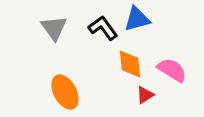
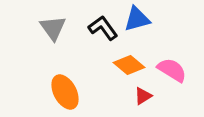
gray triangle: moved 1 px left
orange diamond: moved 1 px left, 1 px down; rotated 44 degrees counterclockwise
red triangle: moved 2 px left, 1 px down
